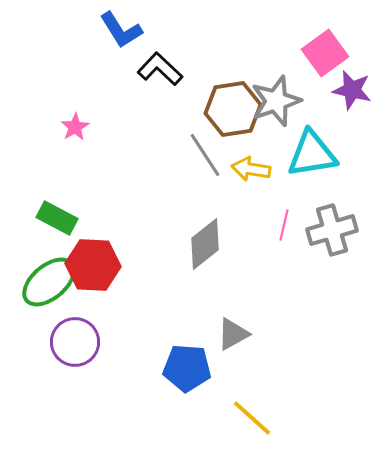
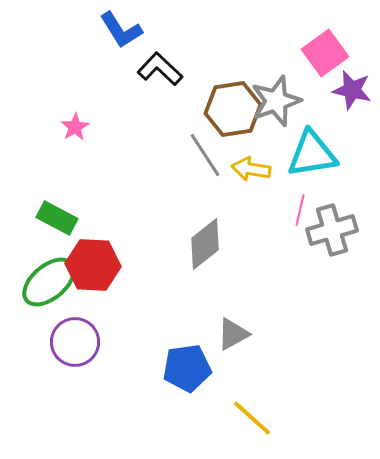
pink line: moved 16 px right, 15 px up
blue pentagon: rotated 12 degrees counterclockwise
